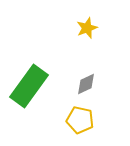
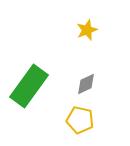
yellow star: moved 2 px down
